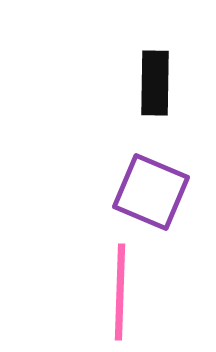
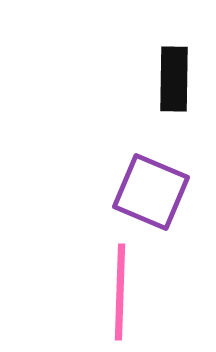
black rectangle: moved 19 px right, 4 px up
